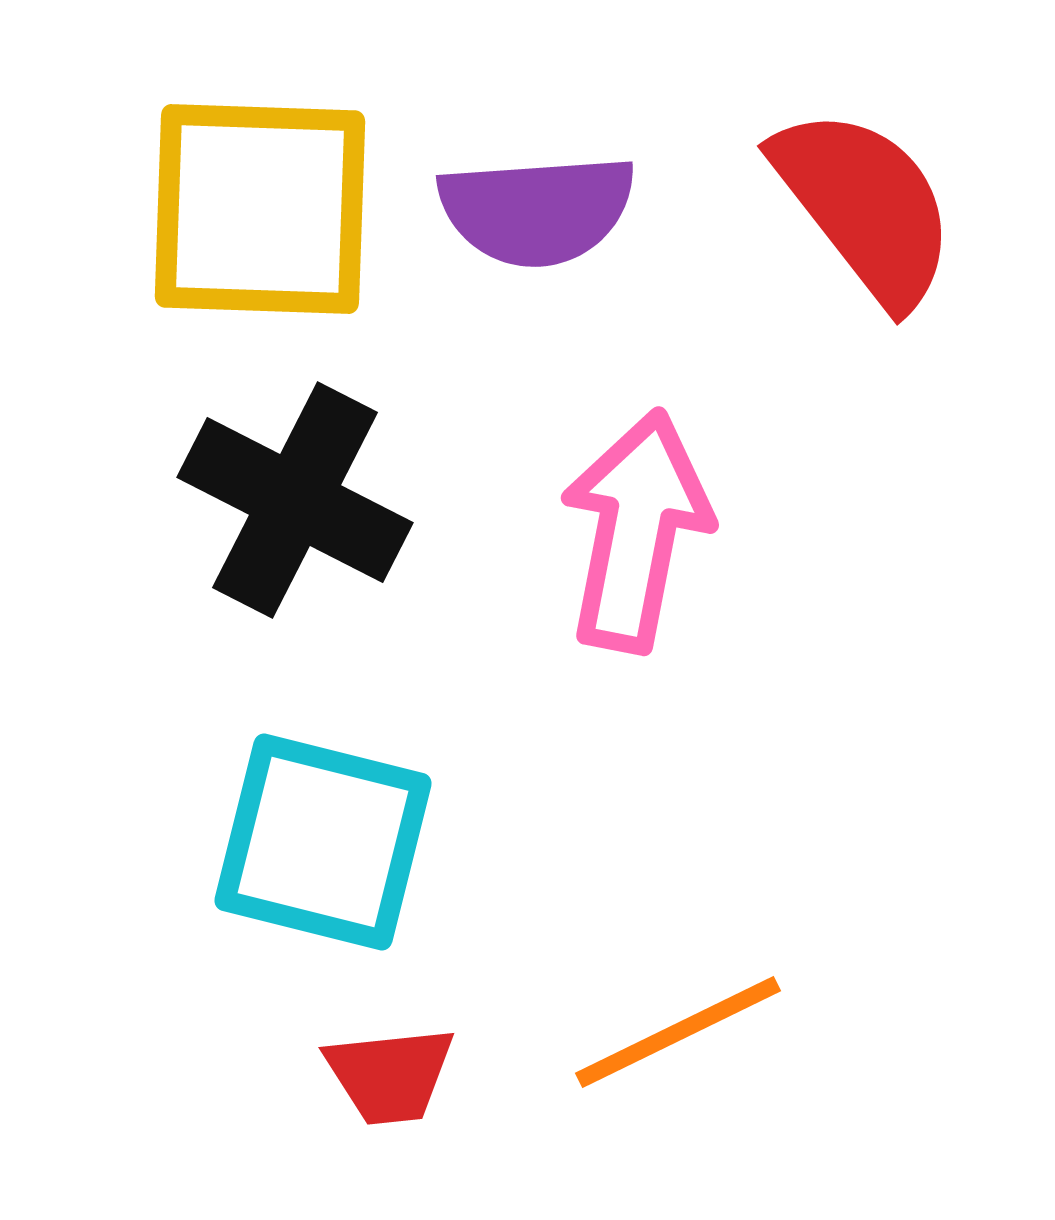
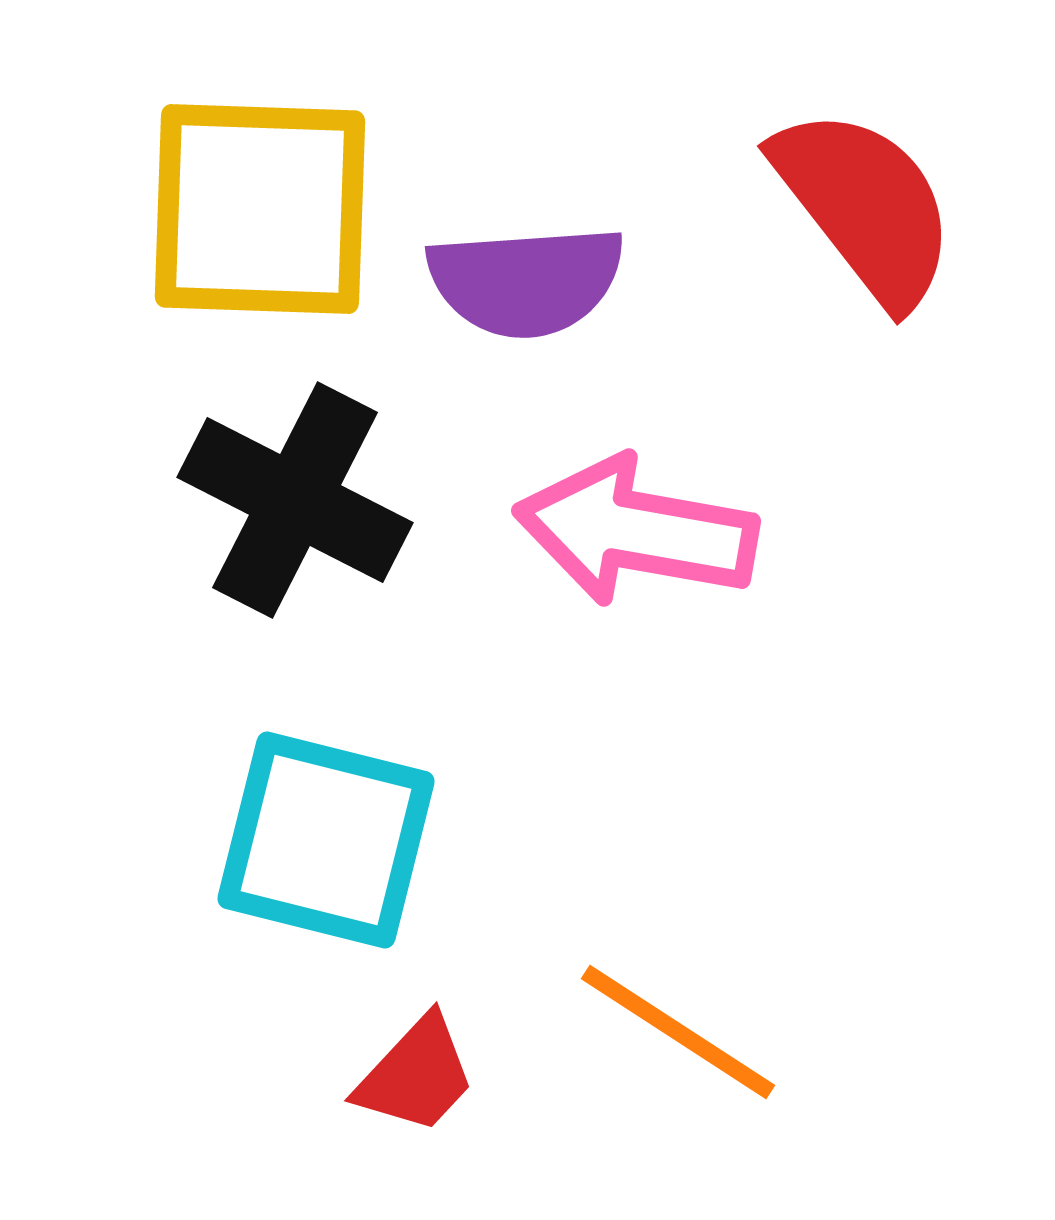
purple semicircle: moved 11 px left, 71 px down
pink arrow: rotated 91 degrees counterclockwise
cyan square: moved 3 px right, 2 px up
orange line: rotated 59 degrees clockwise
red trapezoid: moved 26 px right; rotated 41 degrees counterclockwise
